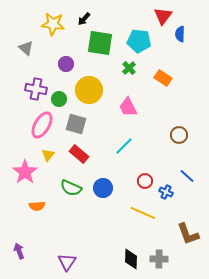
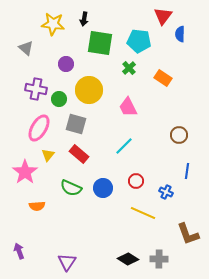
black arrow: rotated 32 degrees counterclockwise
pink ellipse: moved 3 px left, 3 px down
blue line: moved 5 px up; rotated 56 degrees clockwise
red circle: moved 9 px left
black diamond: moved 3 px left; rotated 60 degrees counterclockwise
